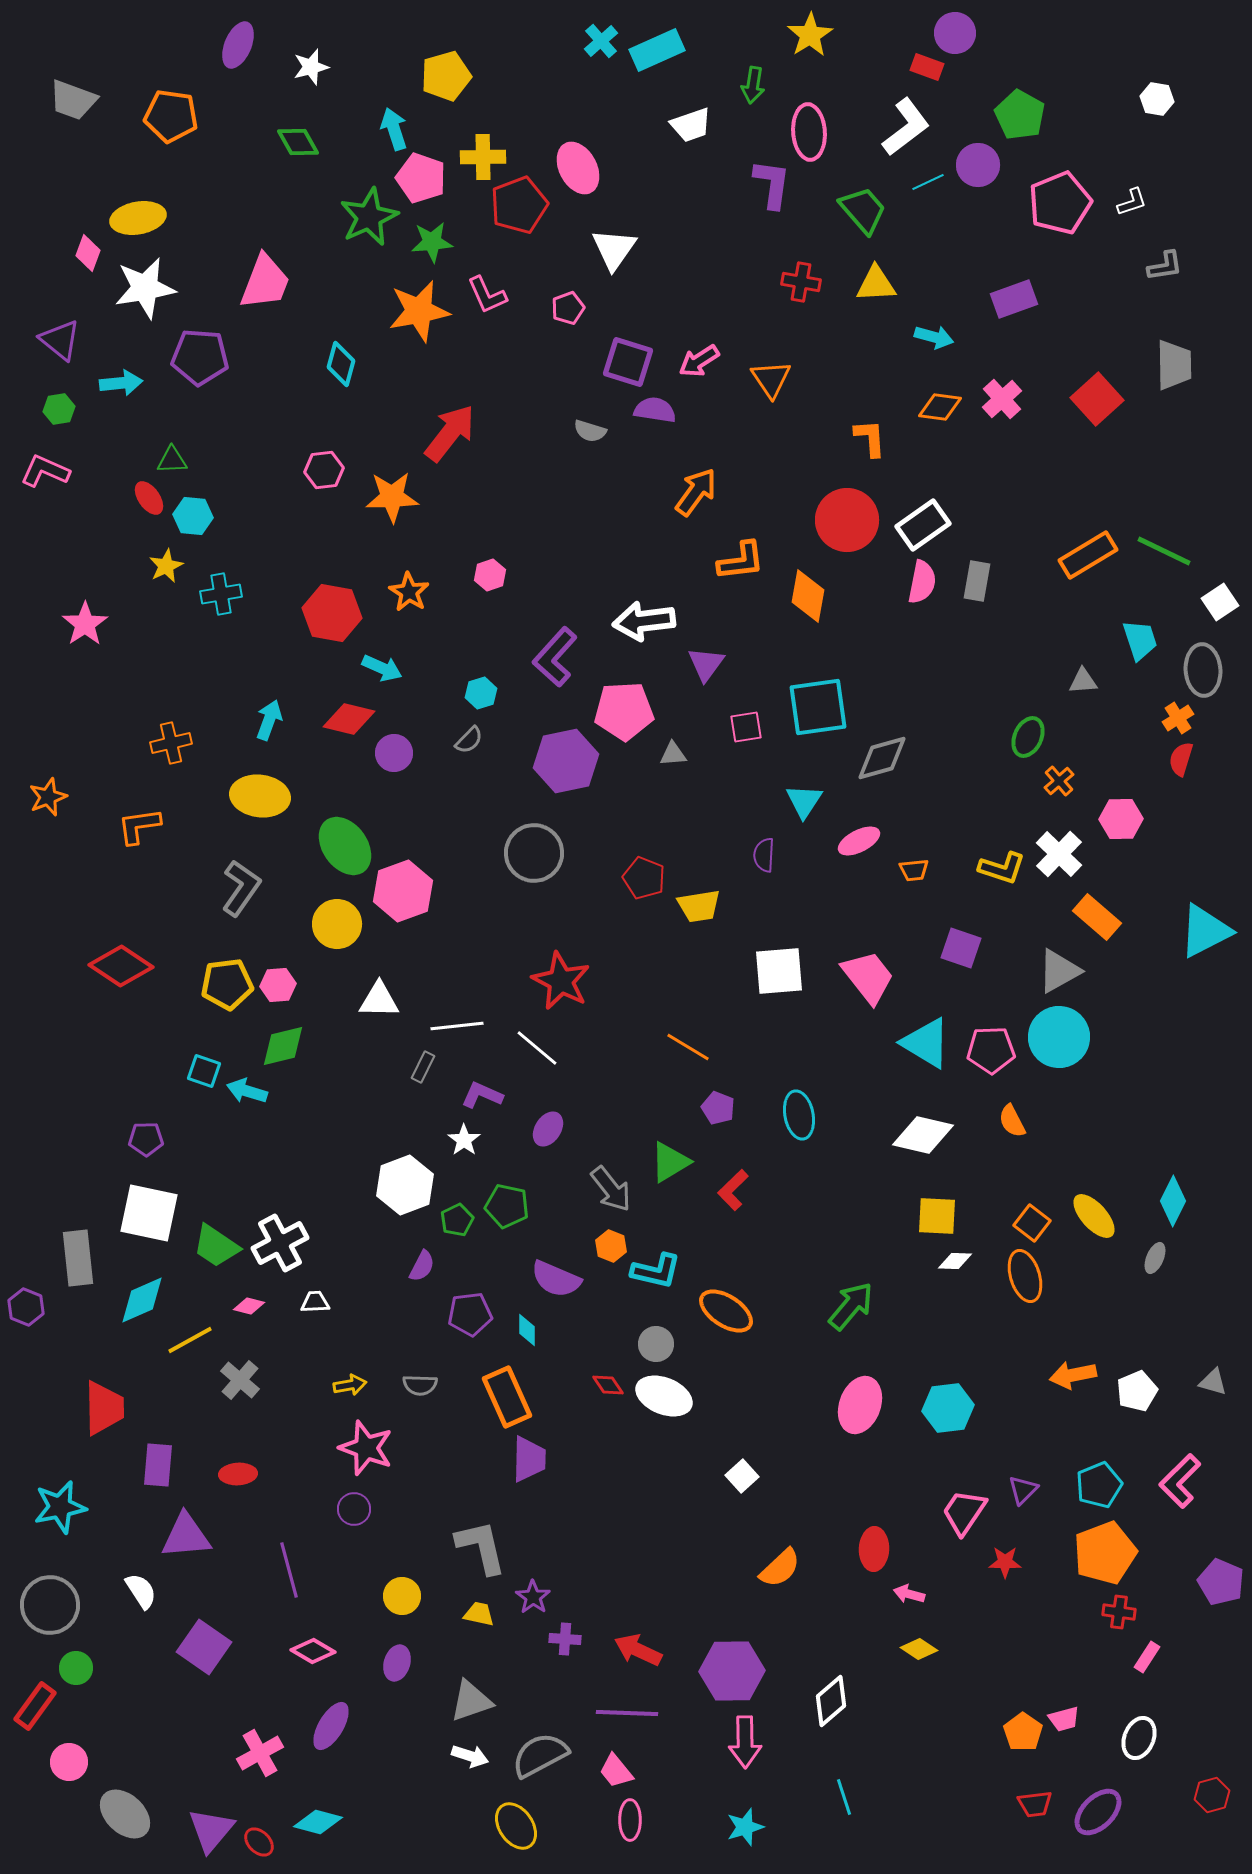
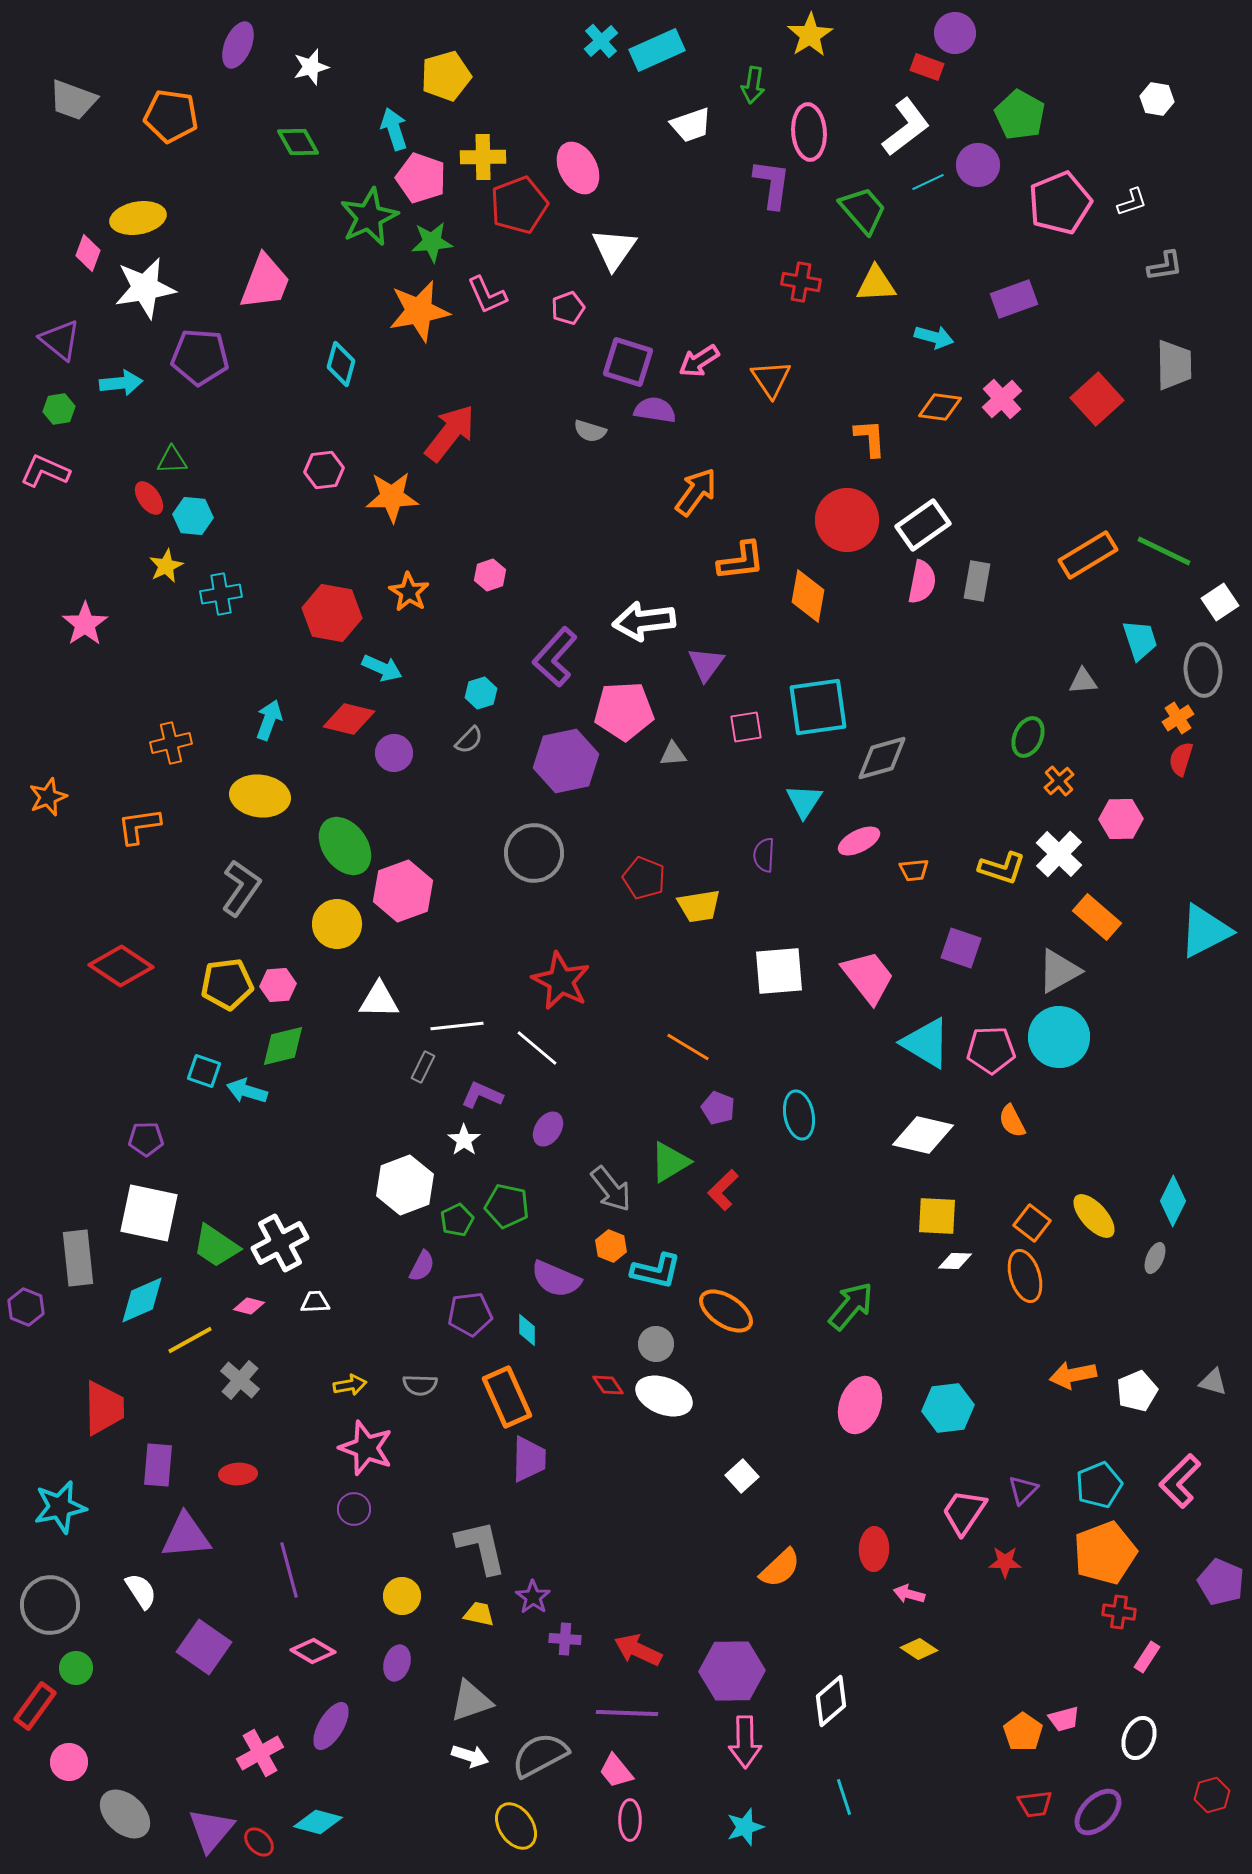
red L-shape at (733, 1190): moved 10 px left
